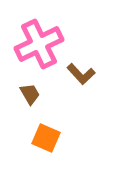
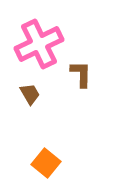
brown L-shape: rotated 136 degrees counterclockwise
orange square: moved 25 px down; rotated 16 degrees clockwise
